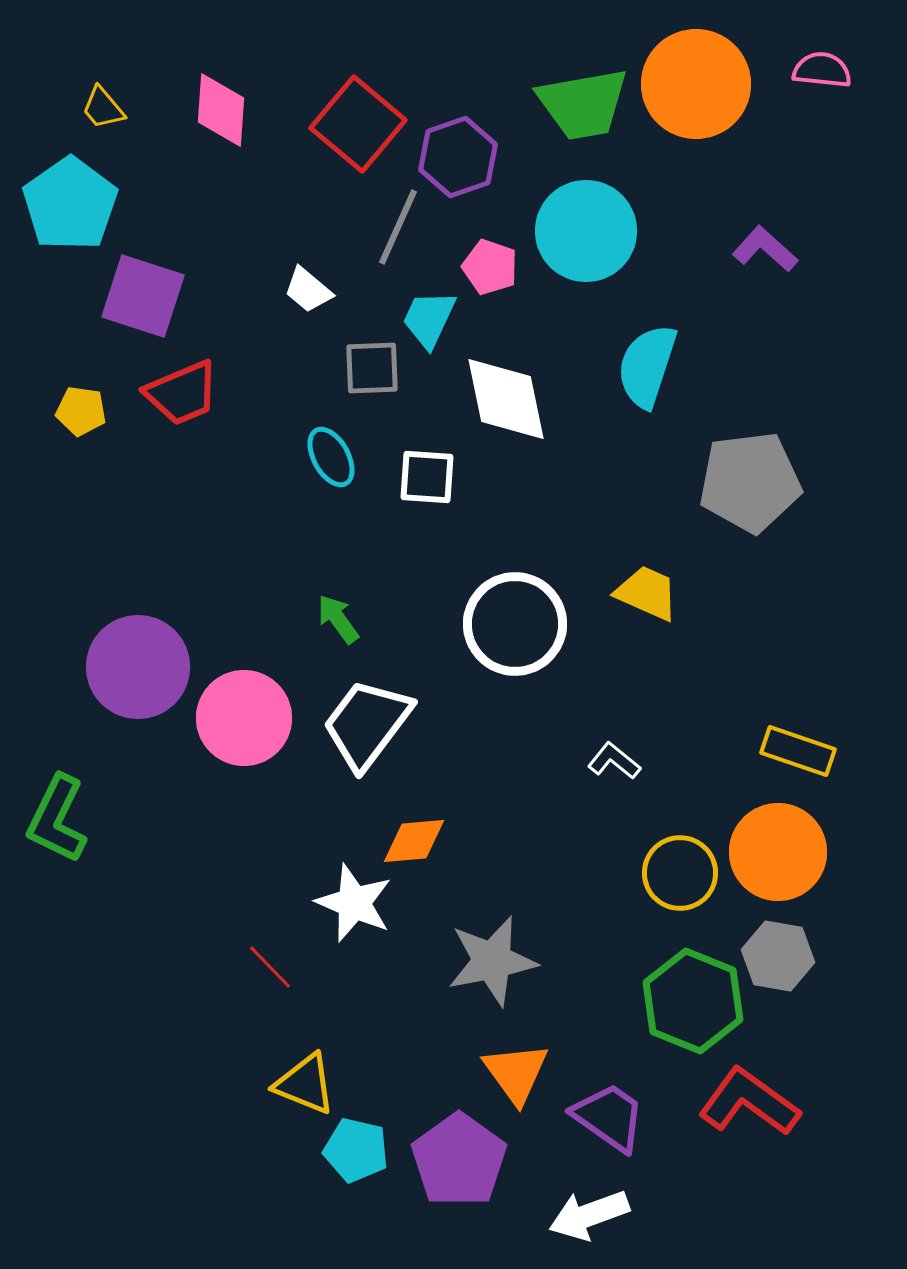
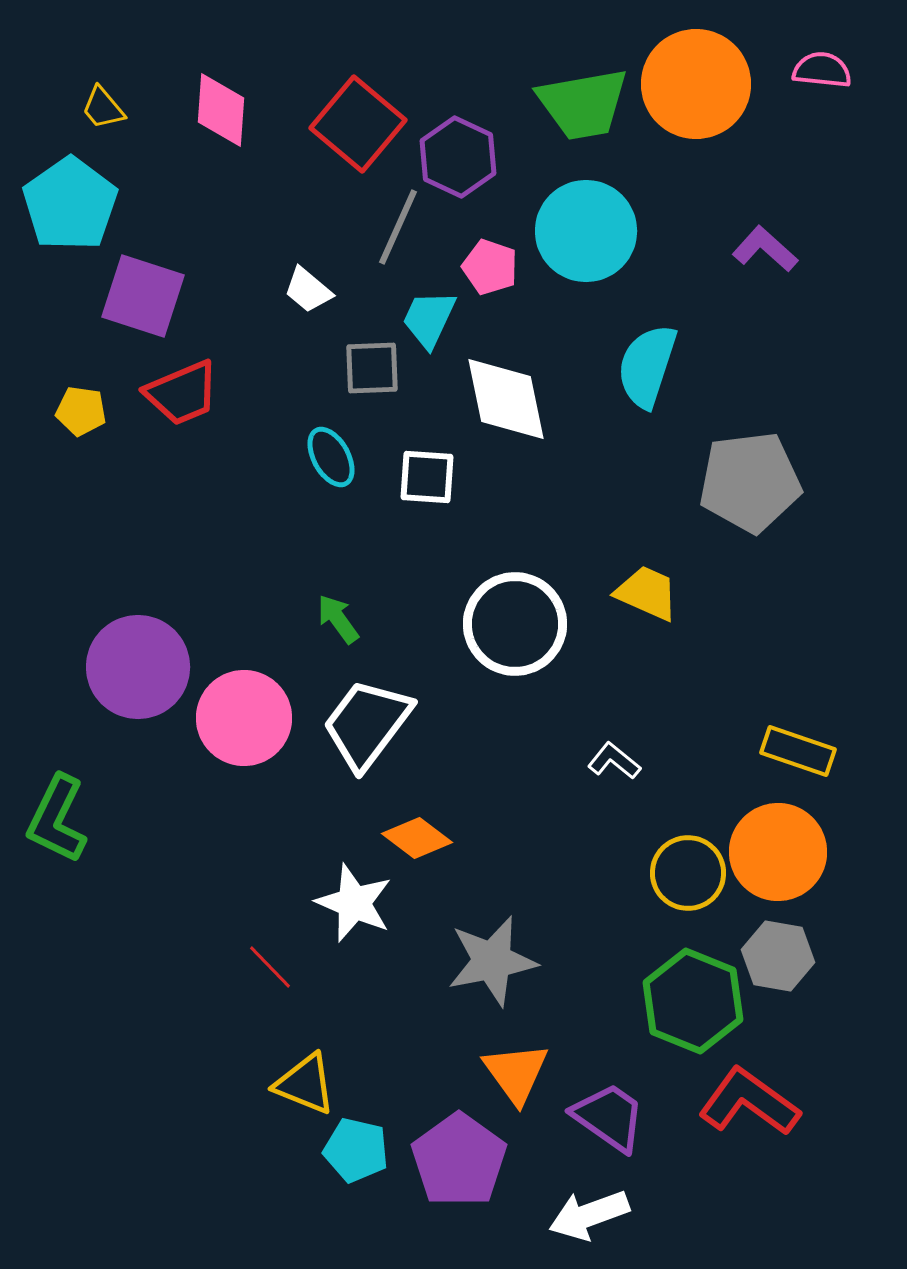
purple hexagon at (458, 157): rotated 16 degrees counterclockwise
orange diamond at (414, 841): moved 3 px right, 3 px up; rotated 42 degrees clockwise
yellow circle at (680, 873): moved 8 px right
